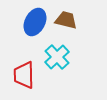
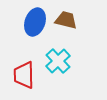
blue ellipse: rotated 8 degrees counterclockwise
cyan cross: moved 1 px right, 4 px down
